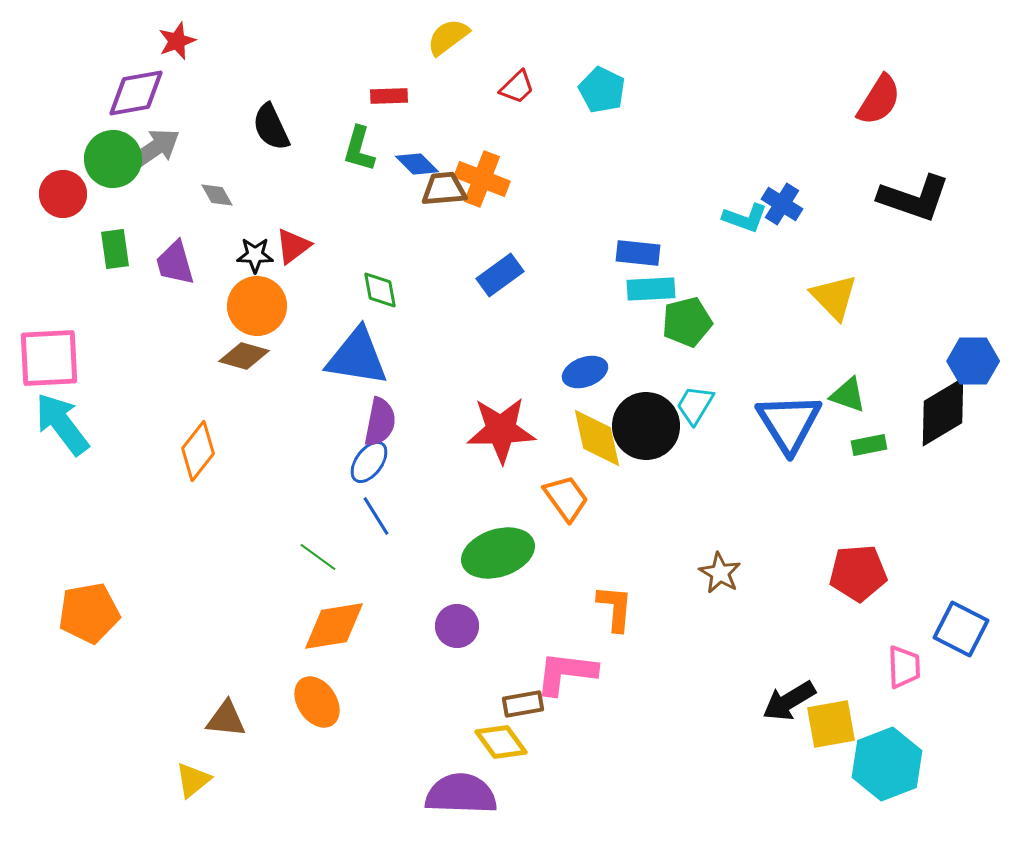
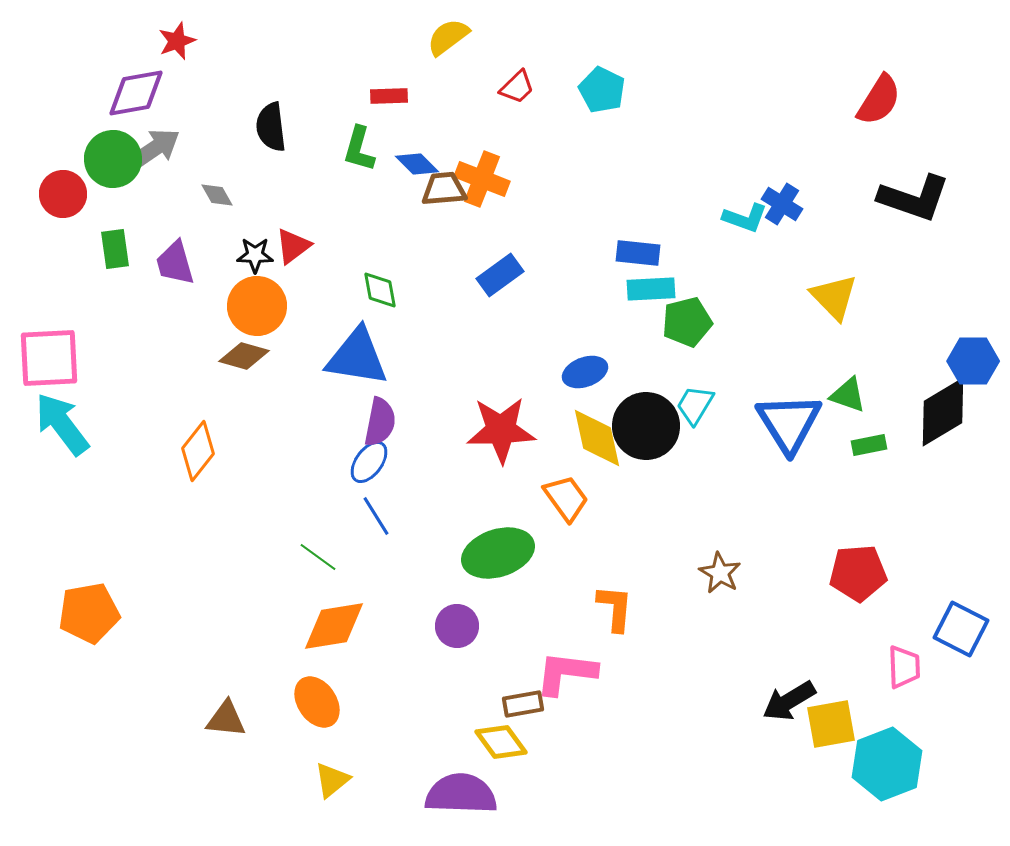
black semicircle at (271, 127): rotated 18 degrees clockwise
yellow triangle at (193, 780): moved 139 px right
